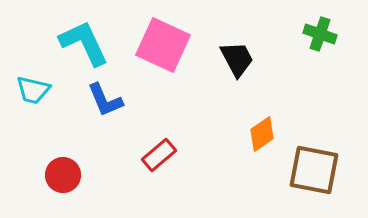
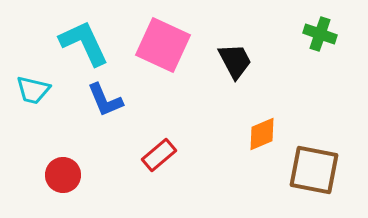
black trapezoid: moved 2 px left, 2 px down
orange diamond: rotated 12 degrees clockwise
